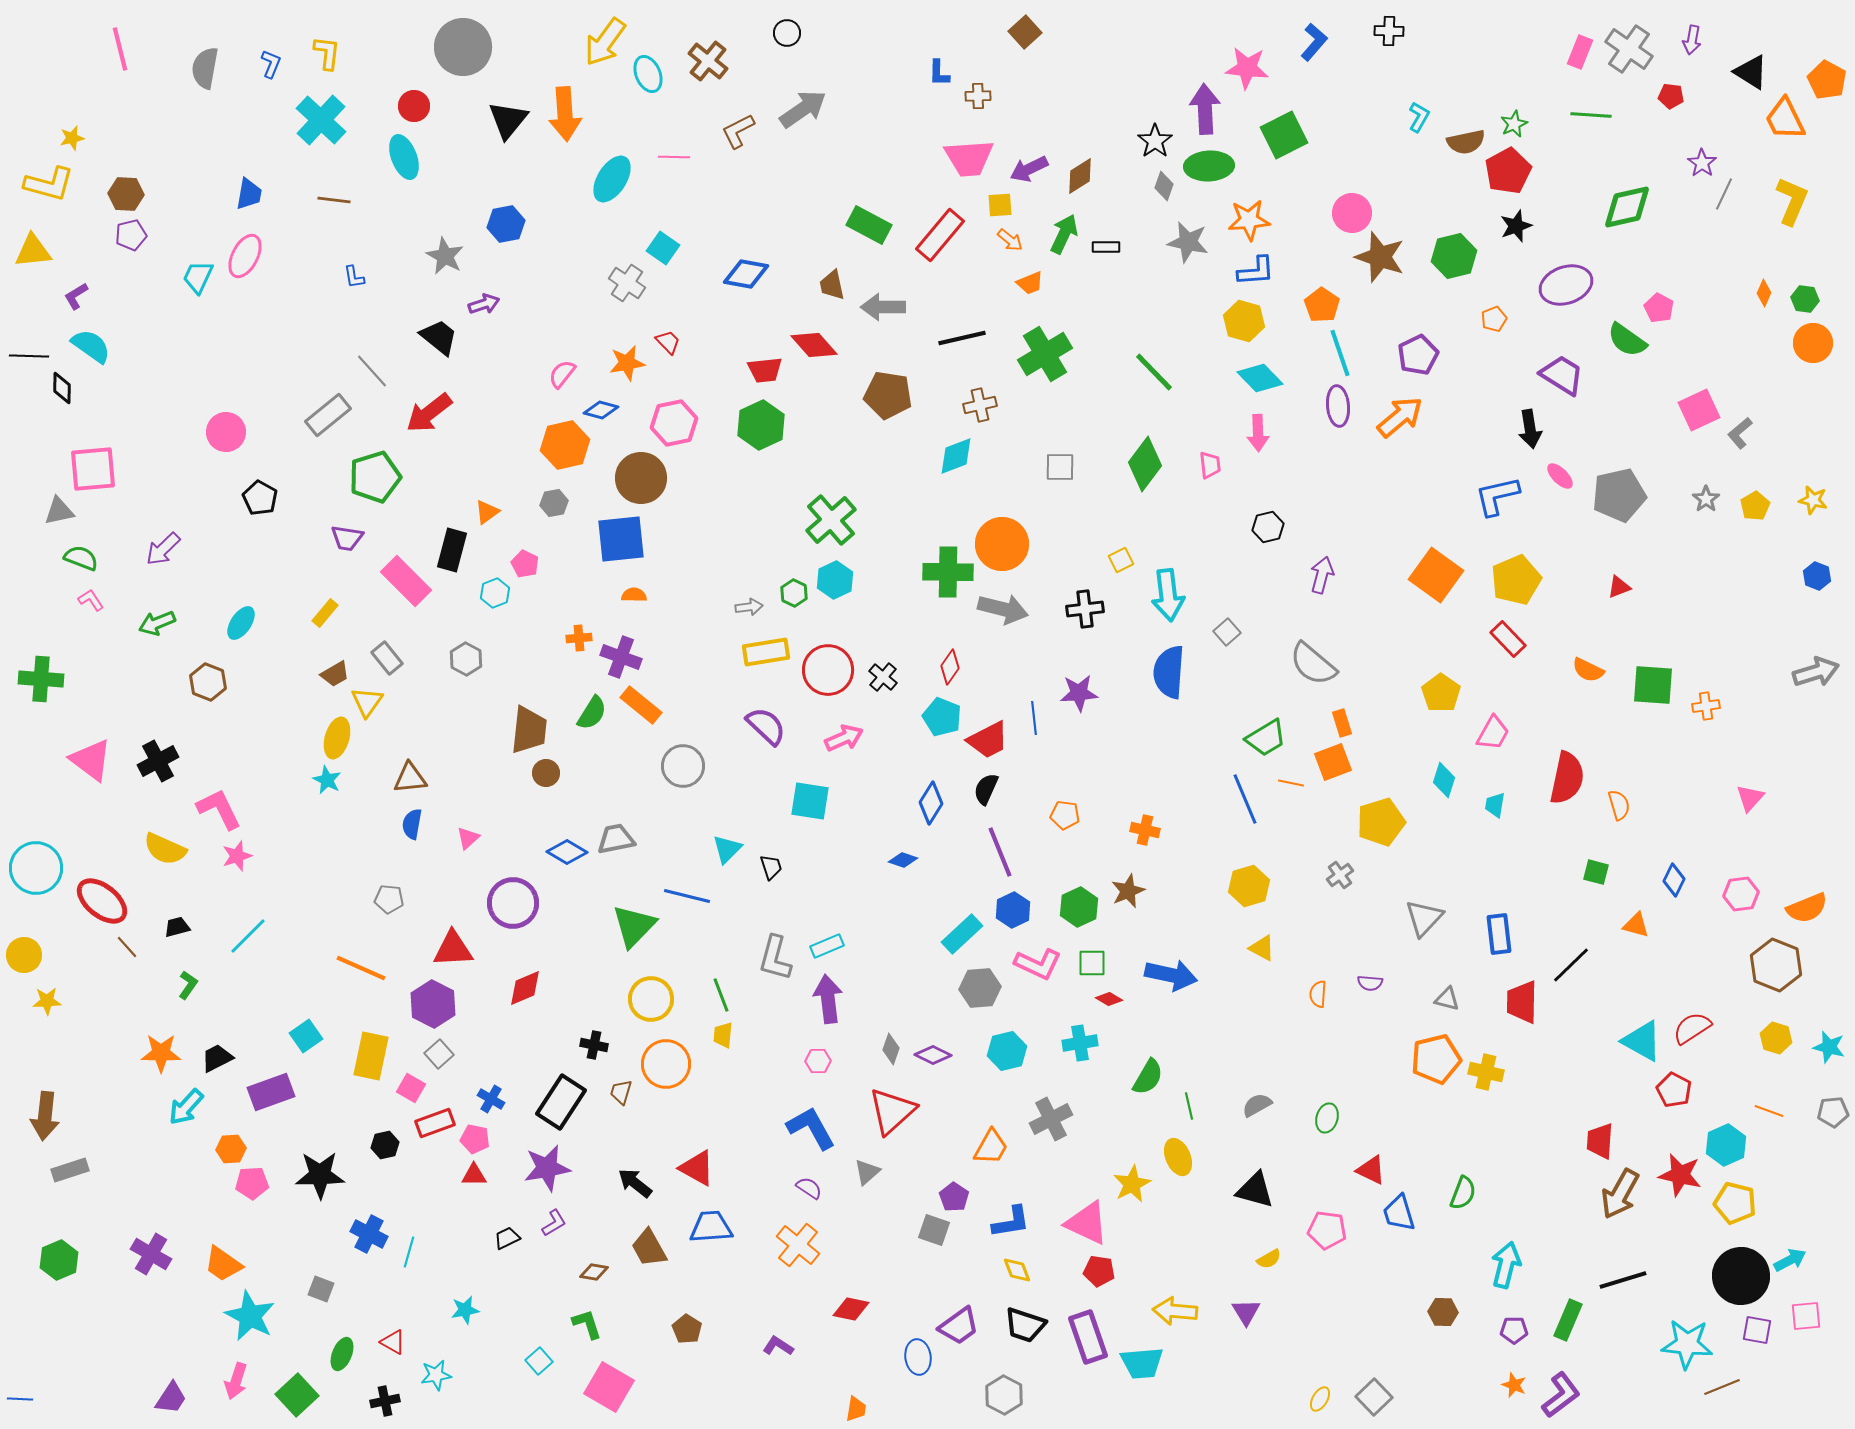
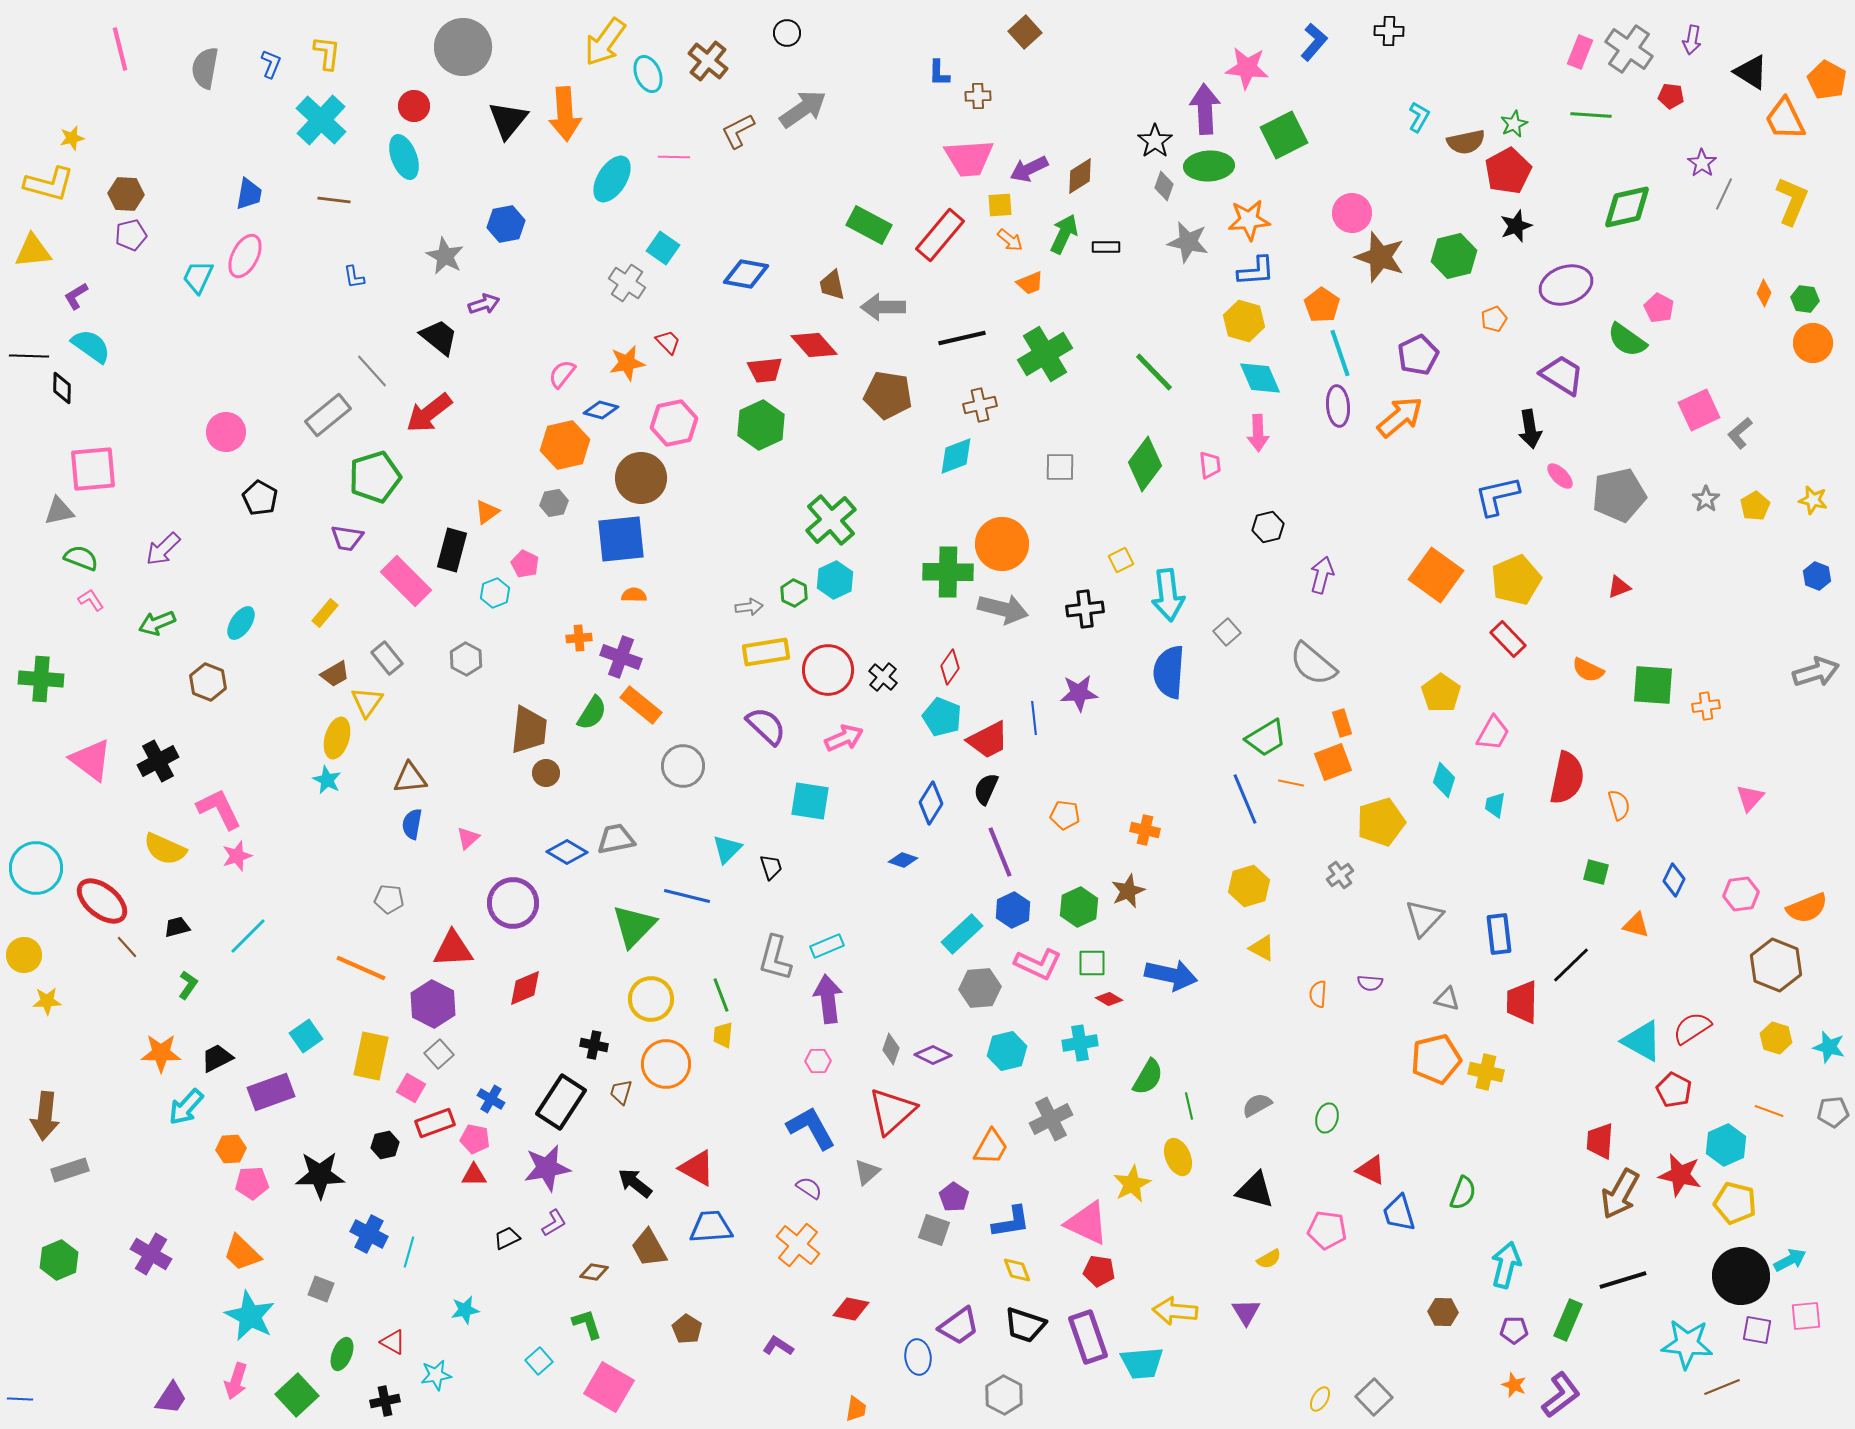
cyan diamond at (1260, 378): rotated 21 degrees clockwise
orange trapezoid at (223, 1264): moved 19 px right, 11 px up; rotated 9 degrees clockwise
